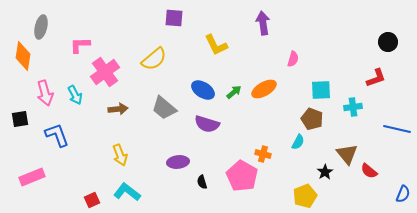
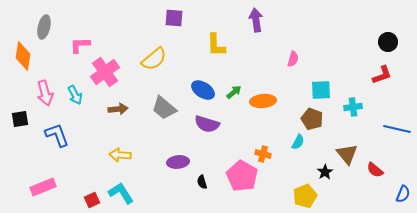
purple arrow: moved 7 px left, 3 px up
gray ellipse: moved 3 px right
yellow L-shape: rotated 25 degrees clockwise
red L-shape: moved 6 px right, 3 px up
orange ellipse: moved 1 px left, 12 px down; rotated 25 degrees clockwise
yellow arrow: rotated 115 degrees clockwise
red semicircle: moved 6 px right, 1 px up
pink rectangle: moved 11 px right, 10 px down
cyan L-shape: moved 6 px left, 1 px down; rotated 20 degrees clockwise
